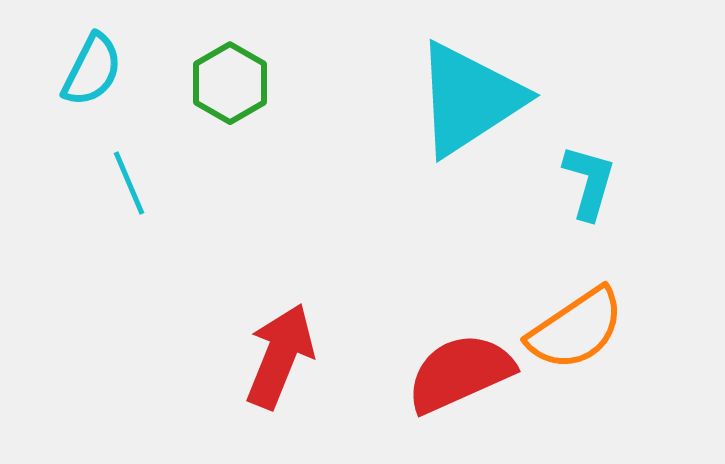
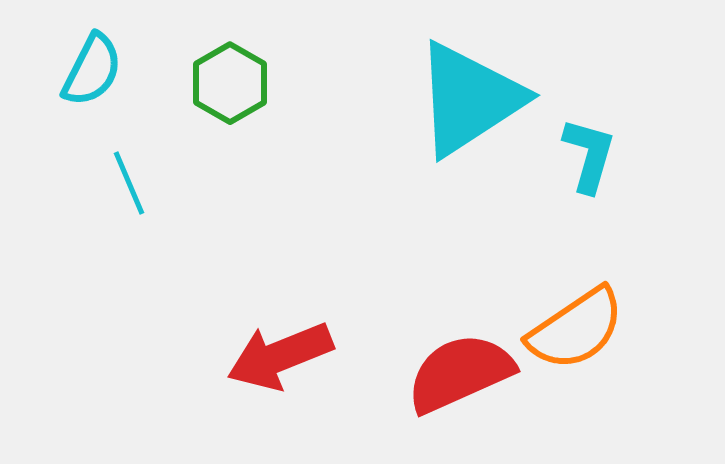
cyan L-shape: moved 27 px up
red arrow: rotated 134 degrees counterclockwise
